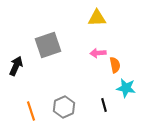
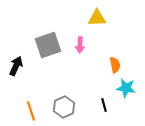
pink arrow: moved 18 px left, 8 px up; rotated 84 degrees counterclockwise
